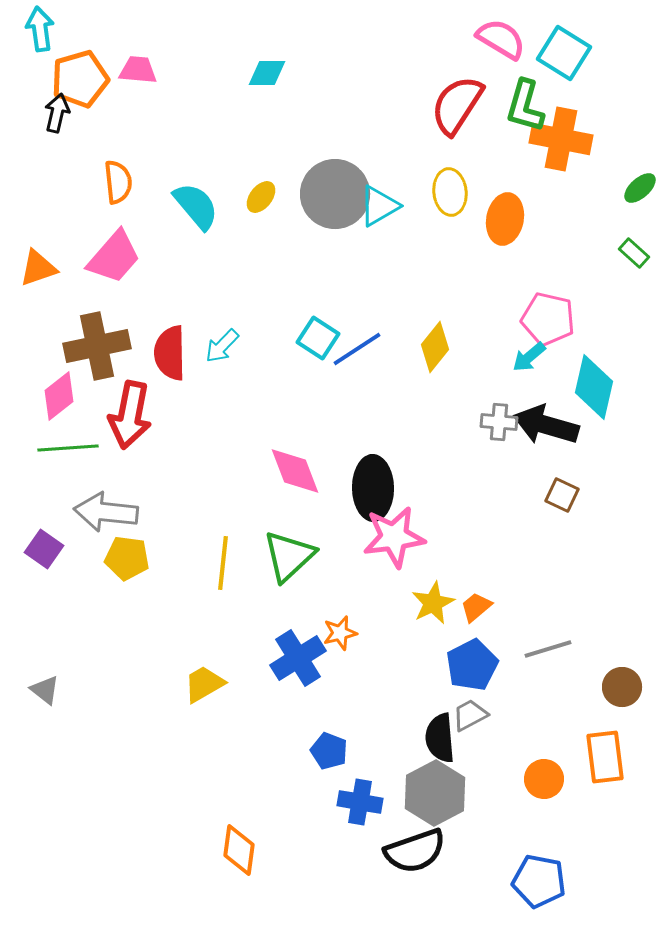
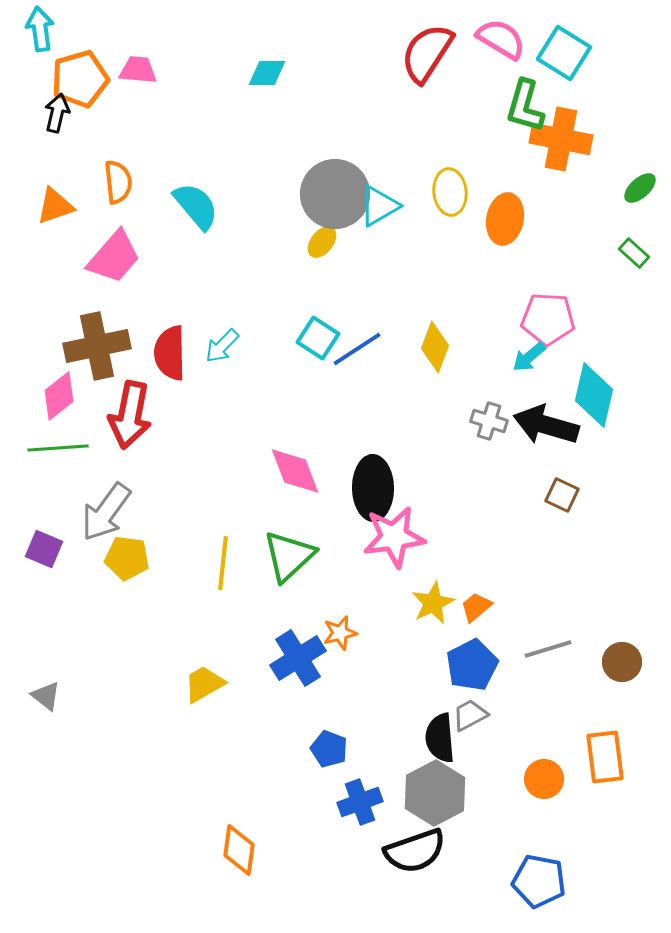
red semicircle at (457, 105): moved 30 px left, 52 px up
yellow ellipse at (261, 197): moved 61 px right, 45 px down
orange triangle at (38, 268): moved 17 px right, 62 px up
pink pentagon at (548, 319): rotated 10 degrees counterclockwise
yellow diamond at (435, 347): rotated 18 degrees counterclockwise
cyan diamond at (594, 387): moved 8 px down
gray cross at (499, 422): moved 10 px left, 1 px up; rotated 12 degrees clockwise
green line at (68, 448): moved 10 px left
gray arrow at (106, 512): rotated 60 degrees counterclockwise
purple square at (44, 549): rotated 12 degrees counterclockwise
brown circle at (622, 687): moved 25 px up
gray triangle at (45, 690): moved 1 px right, 6 px down
blue pentagon at (329, 751): moved 2 px up
blue cross at (360, 802): rotated 30 degrees counterclockwise
